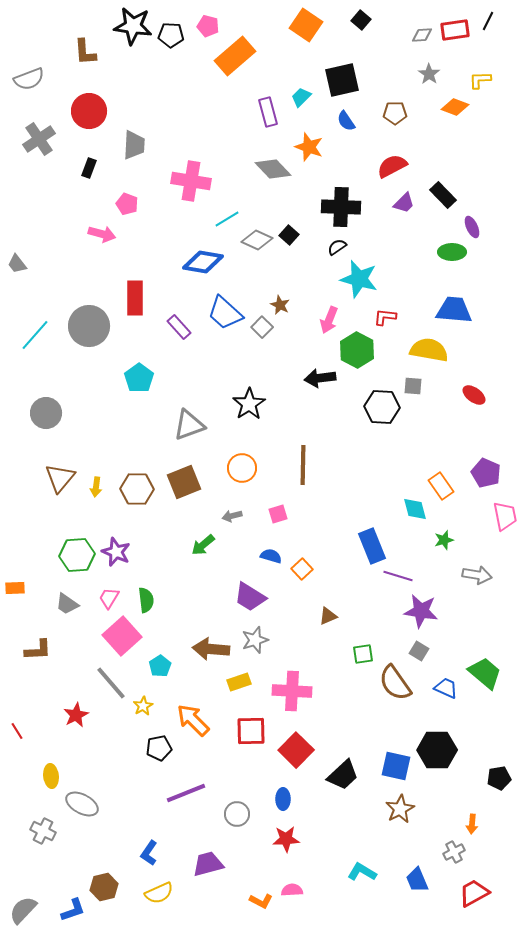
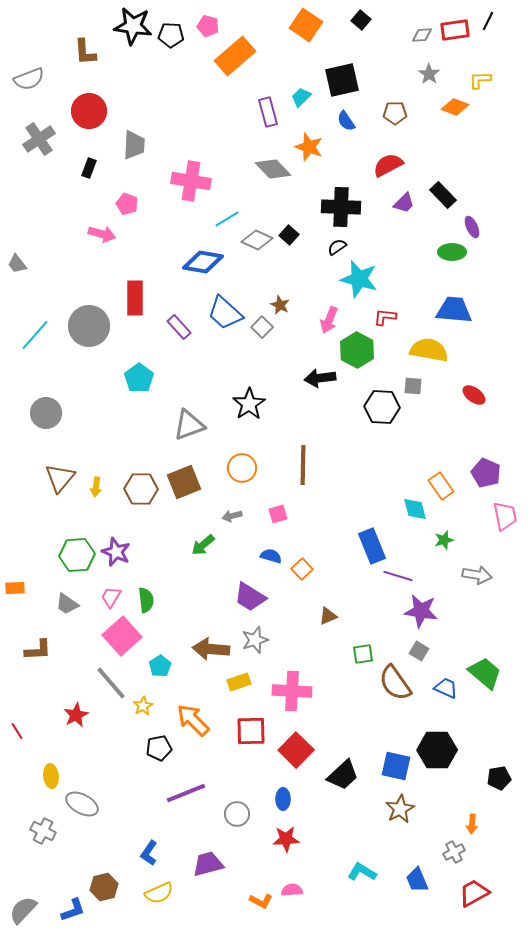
red semicircle at (392, 166): moved 4 px left, 1 px up
brown hexagon at (137, 489): moved 4 px right
pink trapezoid at (109, 598): moved 2 px right, 1 px up
